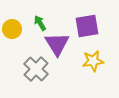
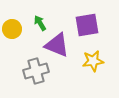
purple square: moved 1 px up
purple triangle: moved 1 px down; rotated 36 degrees counterclockwise
gray cross: moved 2 px down; rotated 30 degrees clockwise
